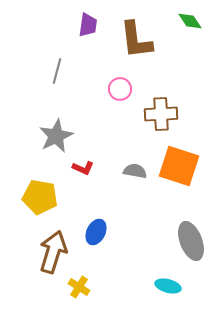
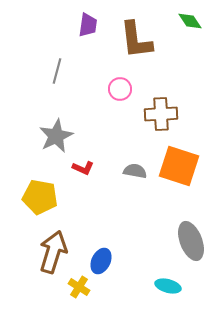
blue ellipse: moved 5 px right, 29 px down
